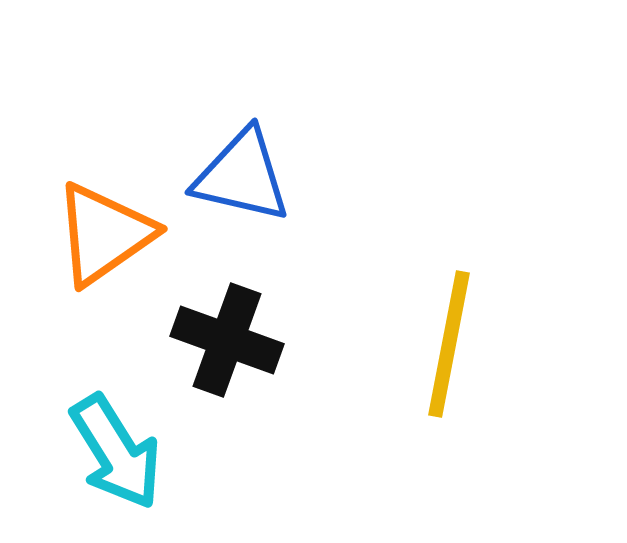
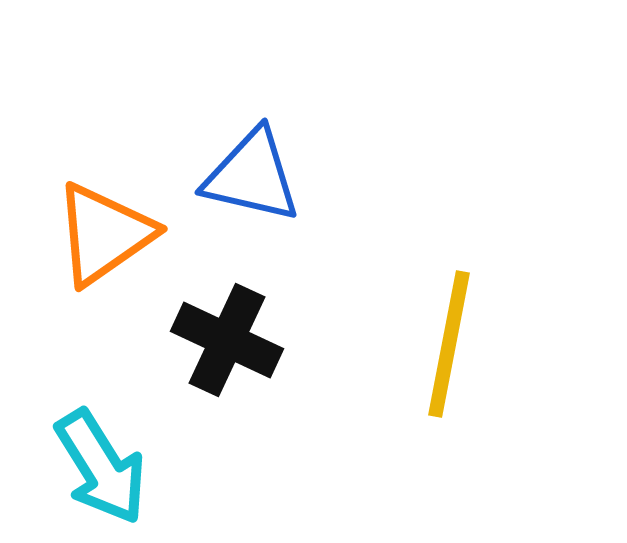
blue triangle: moved 10 px right
black cross: rotated 5 degrees clockwise
cyan arrow: moved 15 px left, 15 px down
